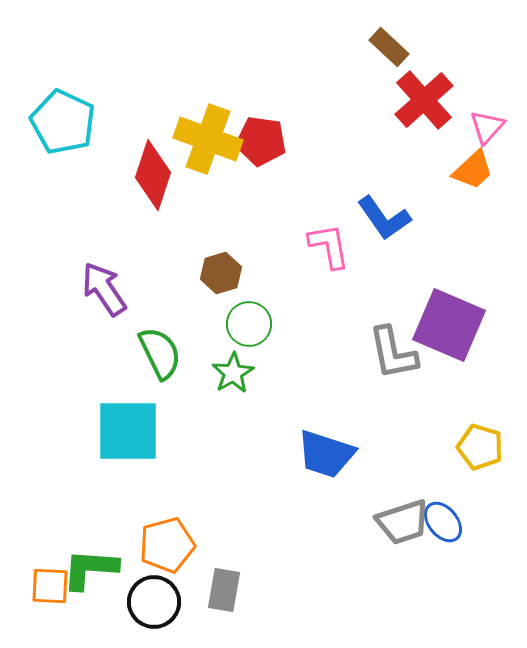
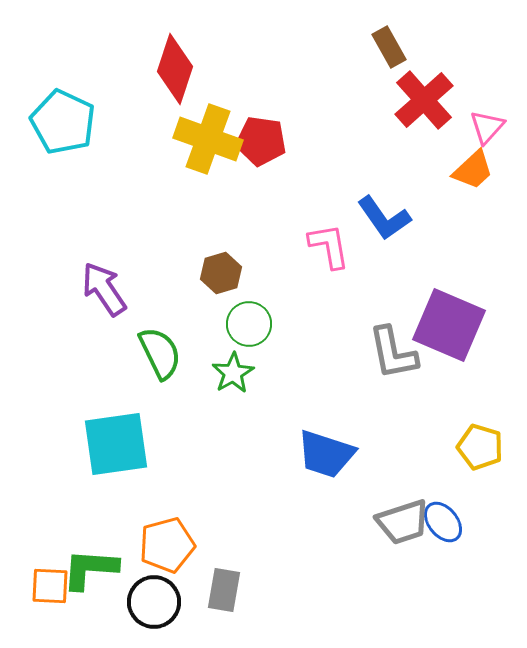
brown rectangle: rotated 18 degrees clockwise
red diamond: moved 22 px right, 106 px up
cyan square: moved 12 px left, 13 px down; rotated 8 degrees counterclockwise
